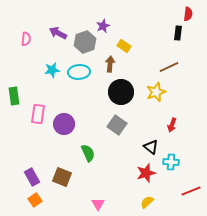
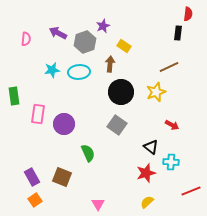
red arrow: rotated 80 degrees counterclockwise
